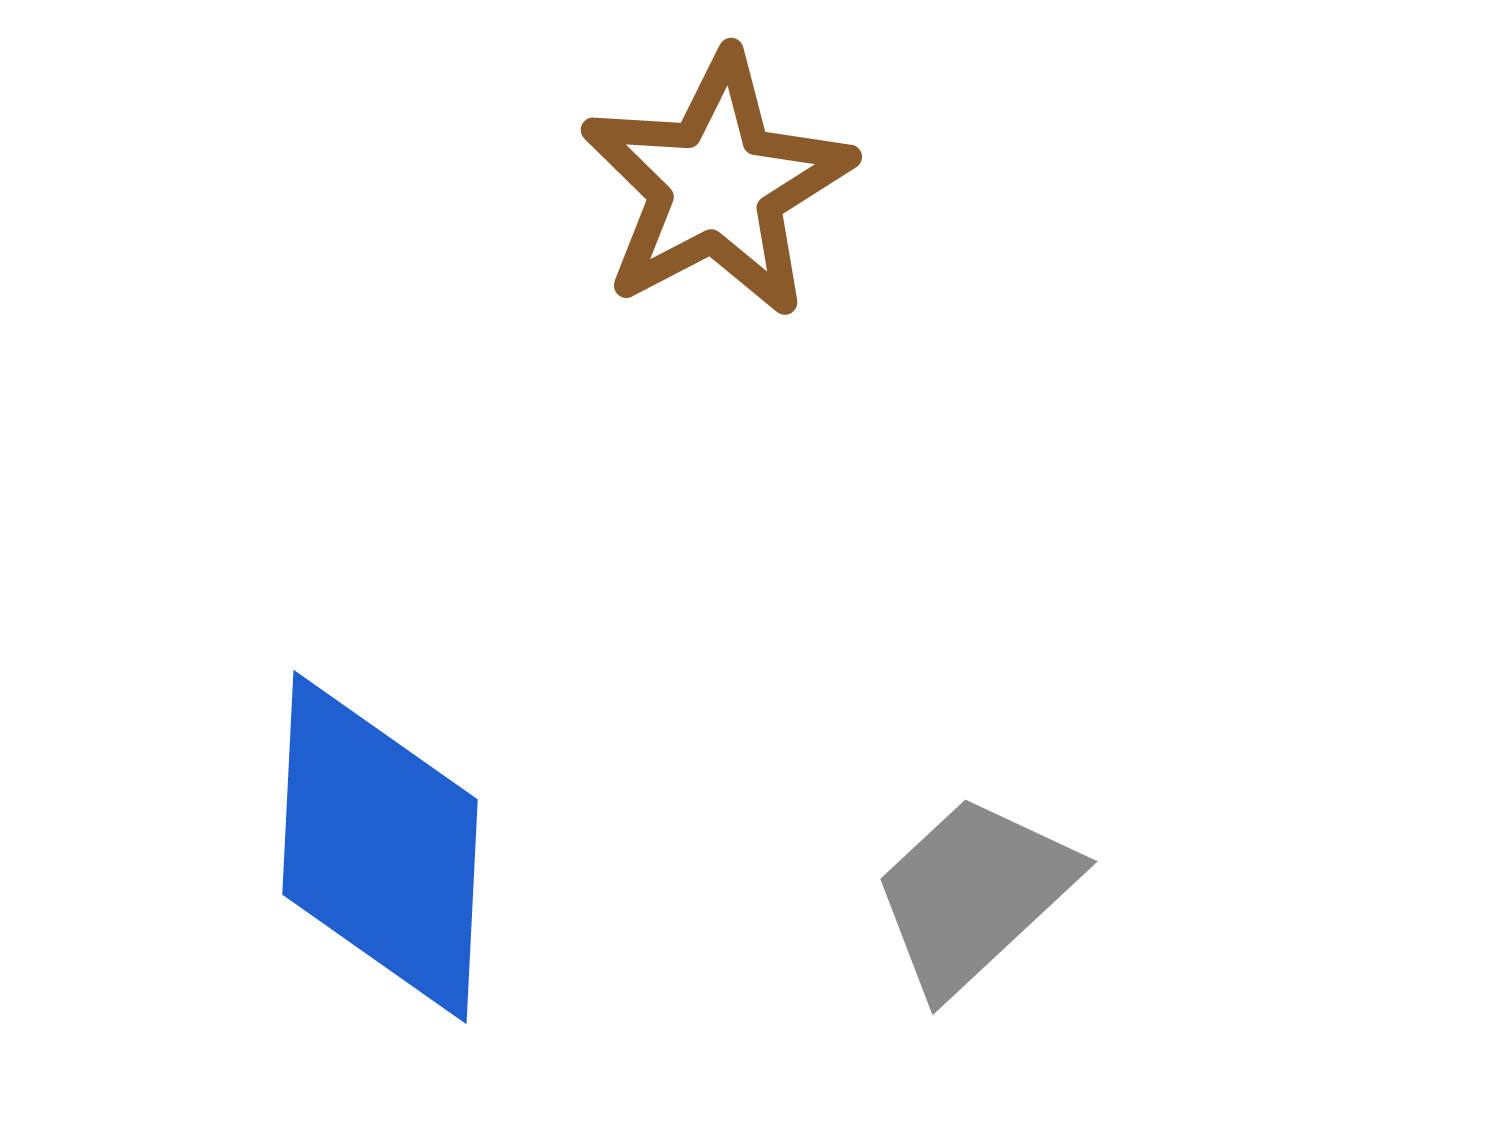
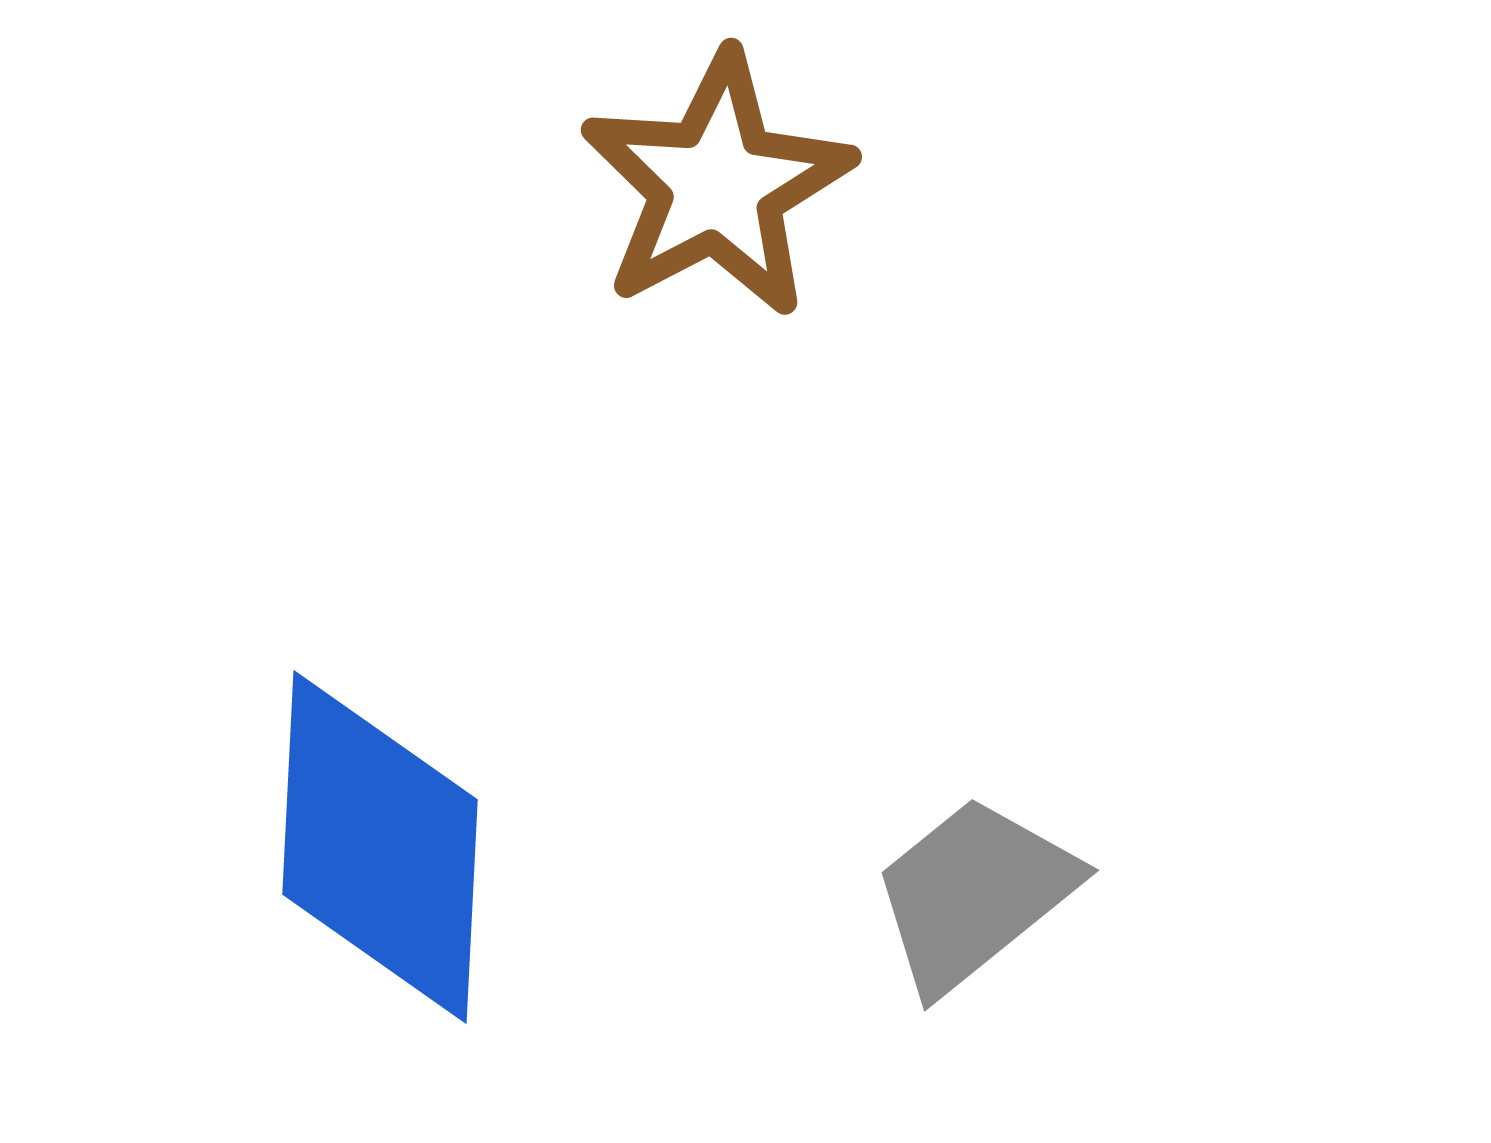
gray trapezoid: rotated 4 degrees clockwise
